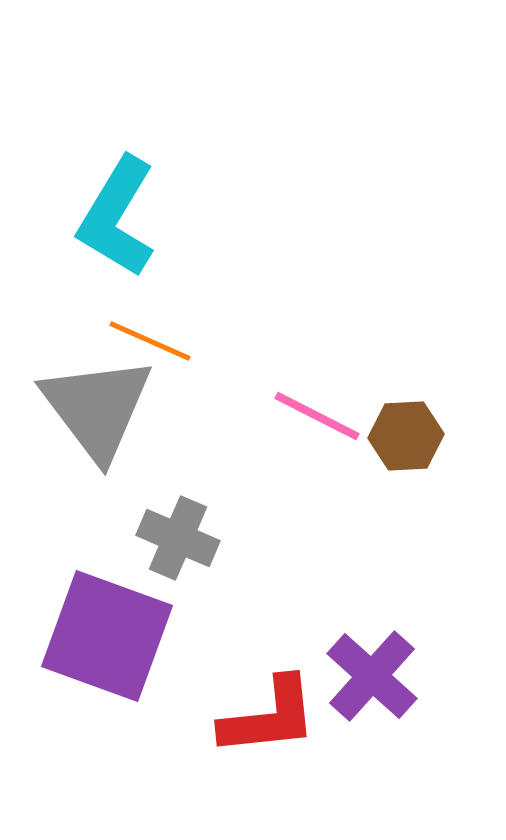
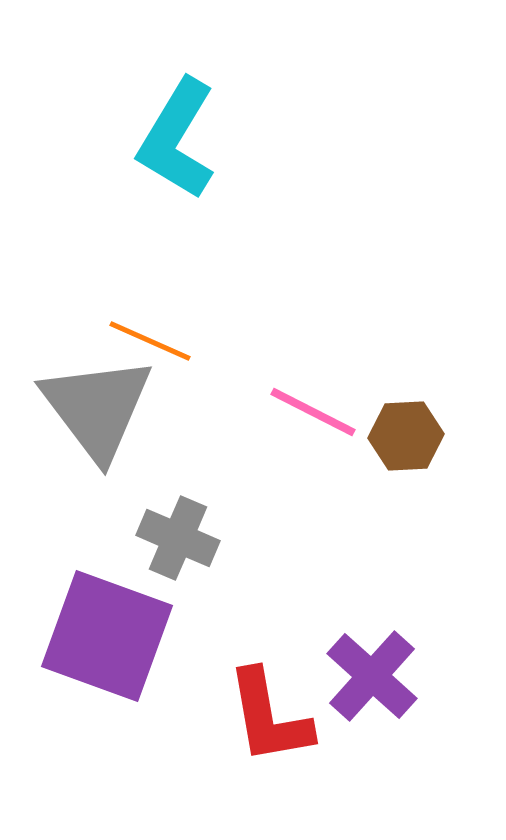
cyan L-shape: moved 60 px right, 78 px up
pink line: moved 4 px left, 4 px up
red L-shape: rotated 86 degrees clockwise
